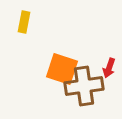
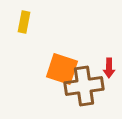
red arrow: rotated 18 degrees counterclockwise
